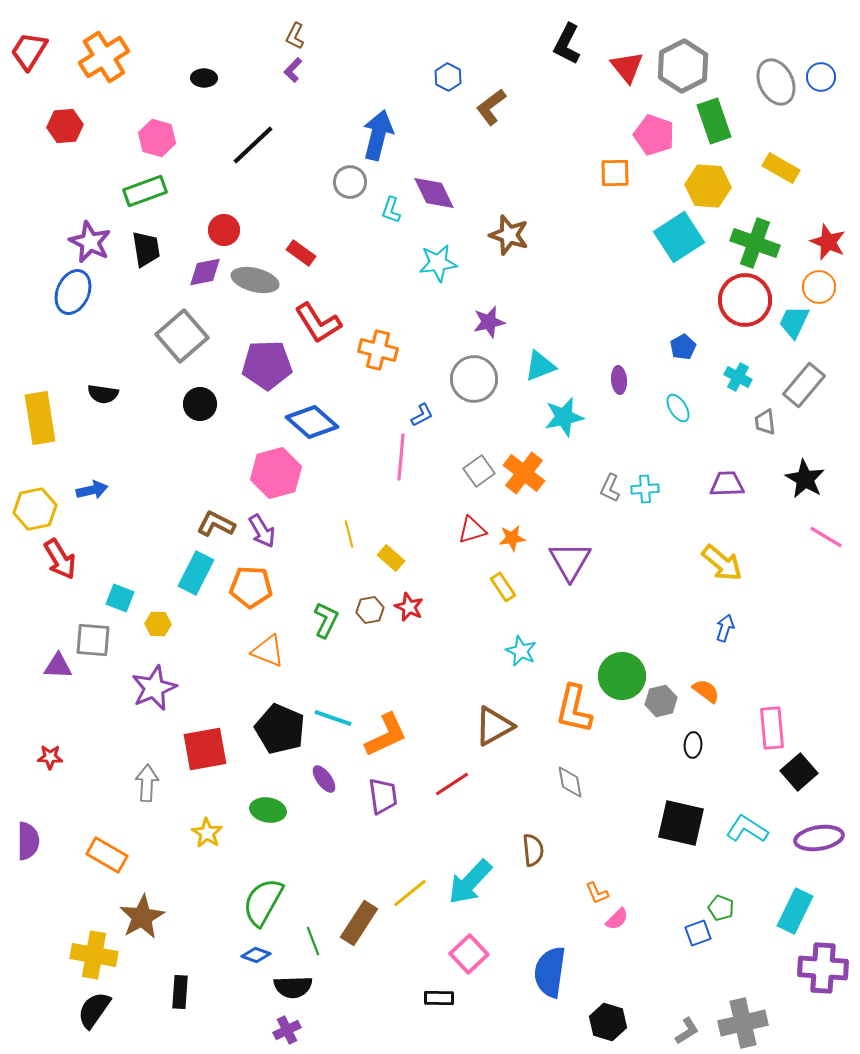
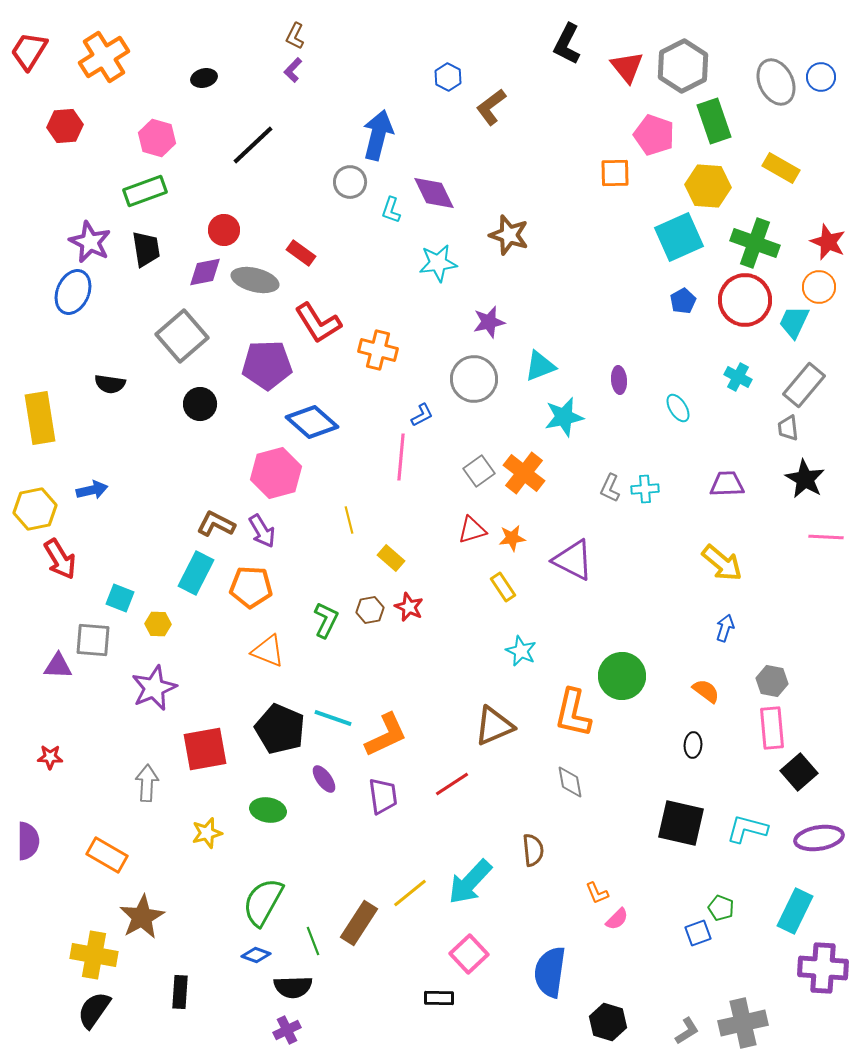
black ellipse at (204, 78): rotated 15 degrees counterclockwise
cyan square at (679, 237): rotated 9 degrees clockwise
blue pentagon at (683, 347): moved 46 px up
black semicircle at (103, 394): moved 7 px right, 10 px up
gray trapezoid at (765, 422): moved 23 px right, 6 px down
yellow line at (349, 534): moved 14 px up
pink line at (826, 537): rotated 28 degrees counterclockwise
purple triangle at (570, 561): moved 3 px right, 1 px up; rotated 33 degrees counterclockwise
gray hexagon at (661, 701): moved 111 px right, 20 px up; rotated 24 degrees clockwise
orange L-shape at (574, 709): moved 1 px left, 4 px down
brown triangle at (494, 726): rotated 6 degrees clockwise
cyan L-shape at (747, 829): rotated 18 degrees counterclockwise
yellow star at (207, 833): rotated 24 degrees clockwise
